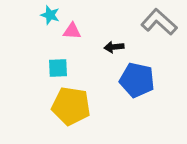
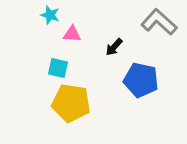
pink triangle: moved 3 px down
black arrow: rotated 42 degrees counterclockwise
cyan square: rotated 15 degrees clockwise
blue pentagon: moved 4 px right
yellow pentagon: moved 3 px up
